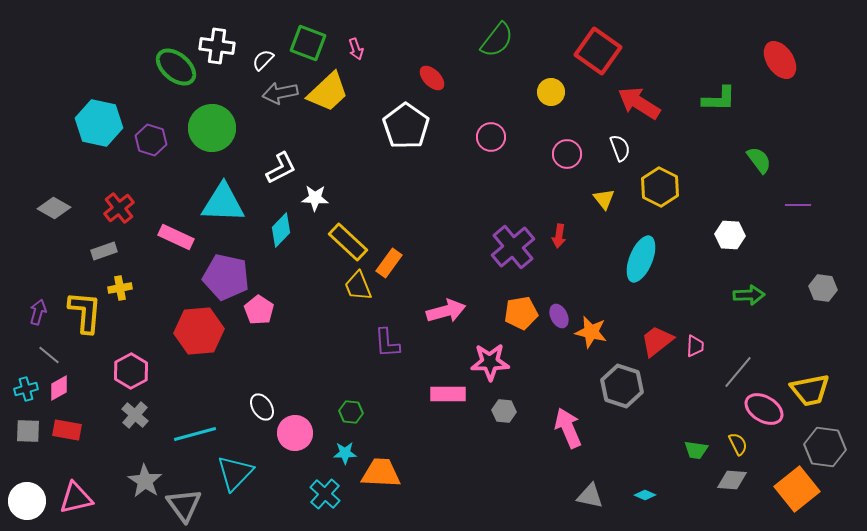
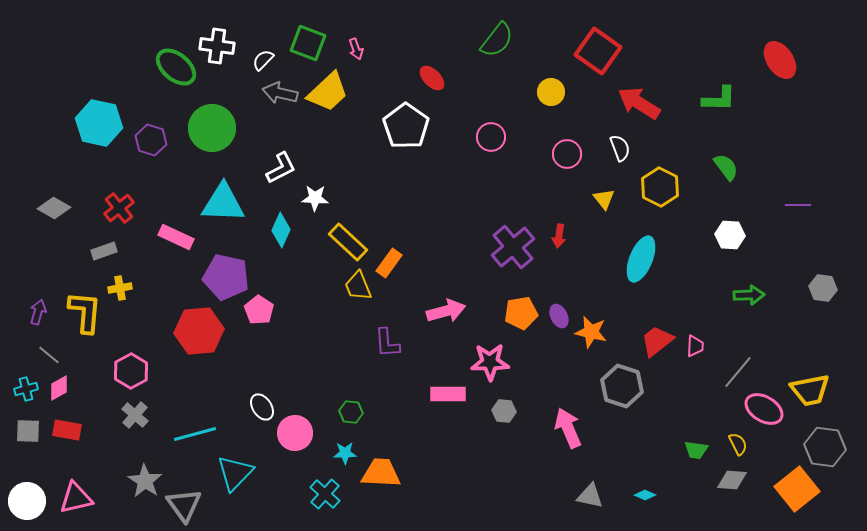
gray arrow at (280, 93): rotated 24 degrees clockwise
green semicircle at (759, 160): moved 33 px left, 7 px down
cyan diamond at (281, 230): rotated 20 degrees counterclockwise
